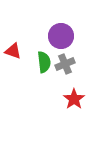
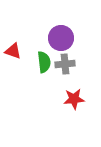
purple circle: moved 2 px down
gray cross: rotated 18 degrees clockwise
red star: rotated 30 degrees clockwise
